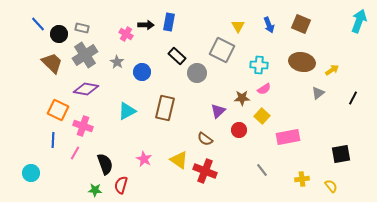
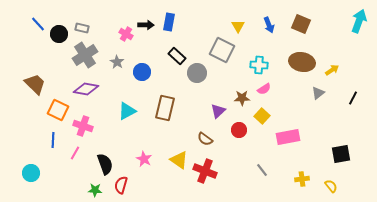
brown trapezoid at (52, 63): moved 17 px left, 21 px down
